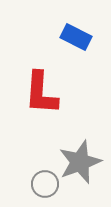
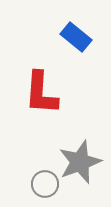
blue rectangle: rotated 12 degrees clockwise
